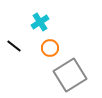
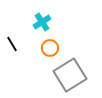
cyan cross: moved 2 px right
black line: moved 2 px left, 2 px up; rotated 21 degrees clockwise
